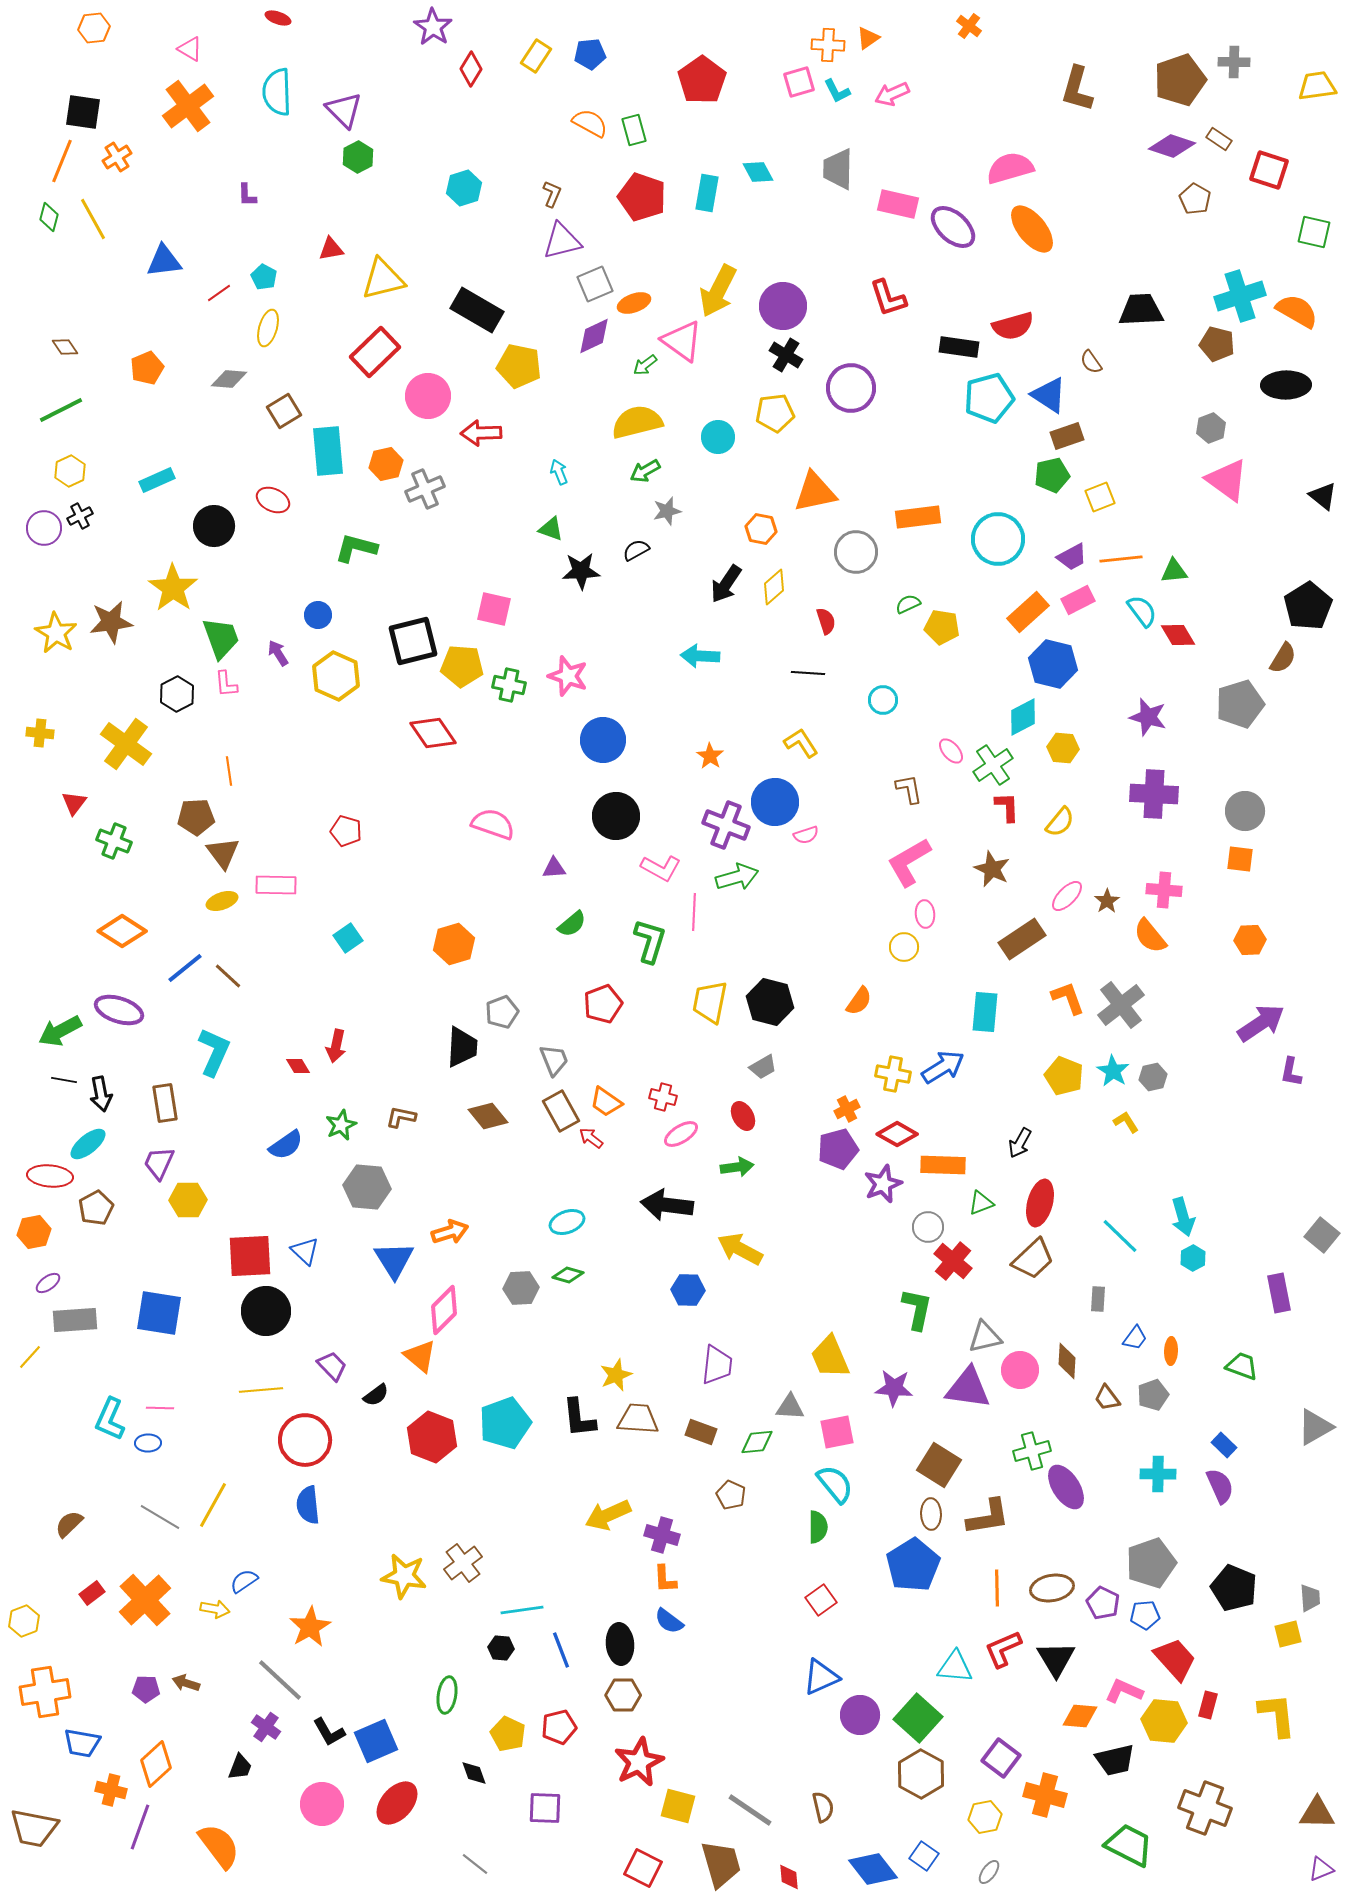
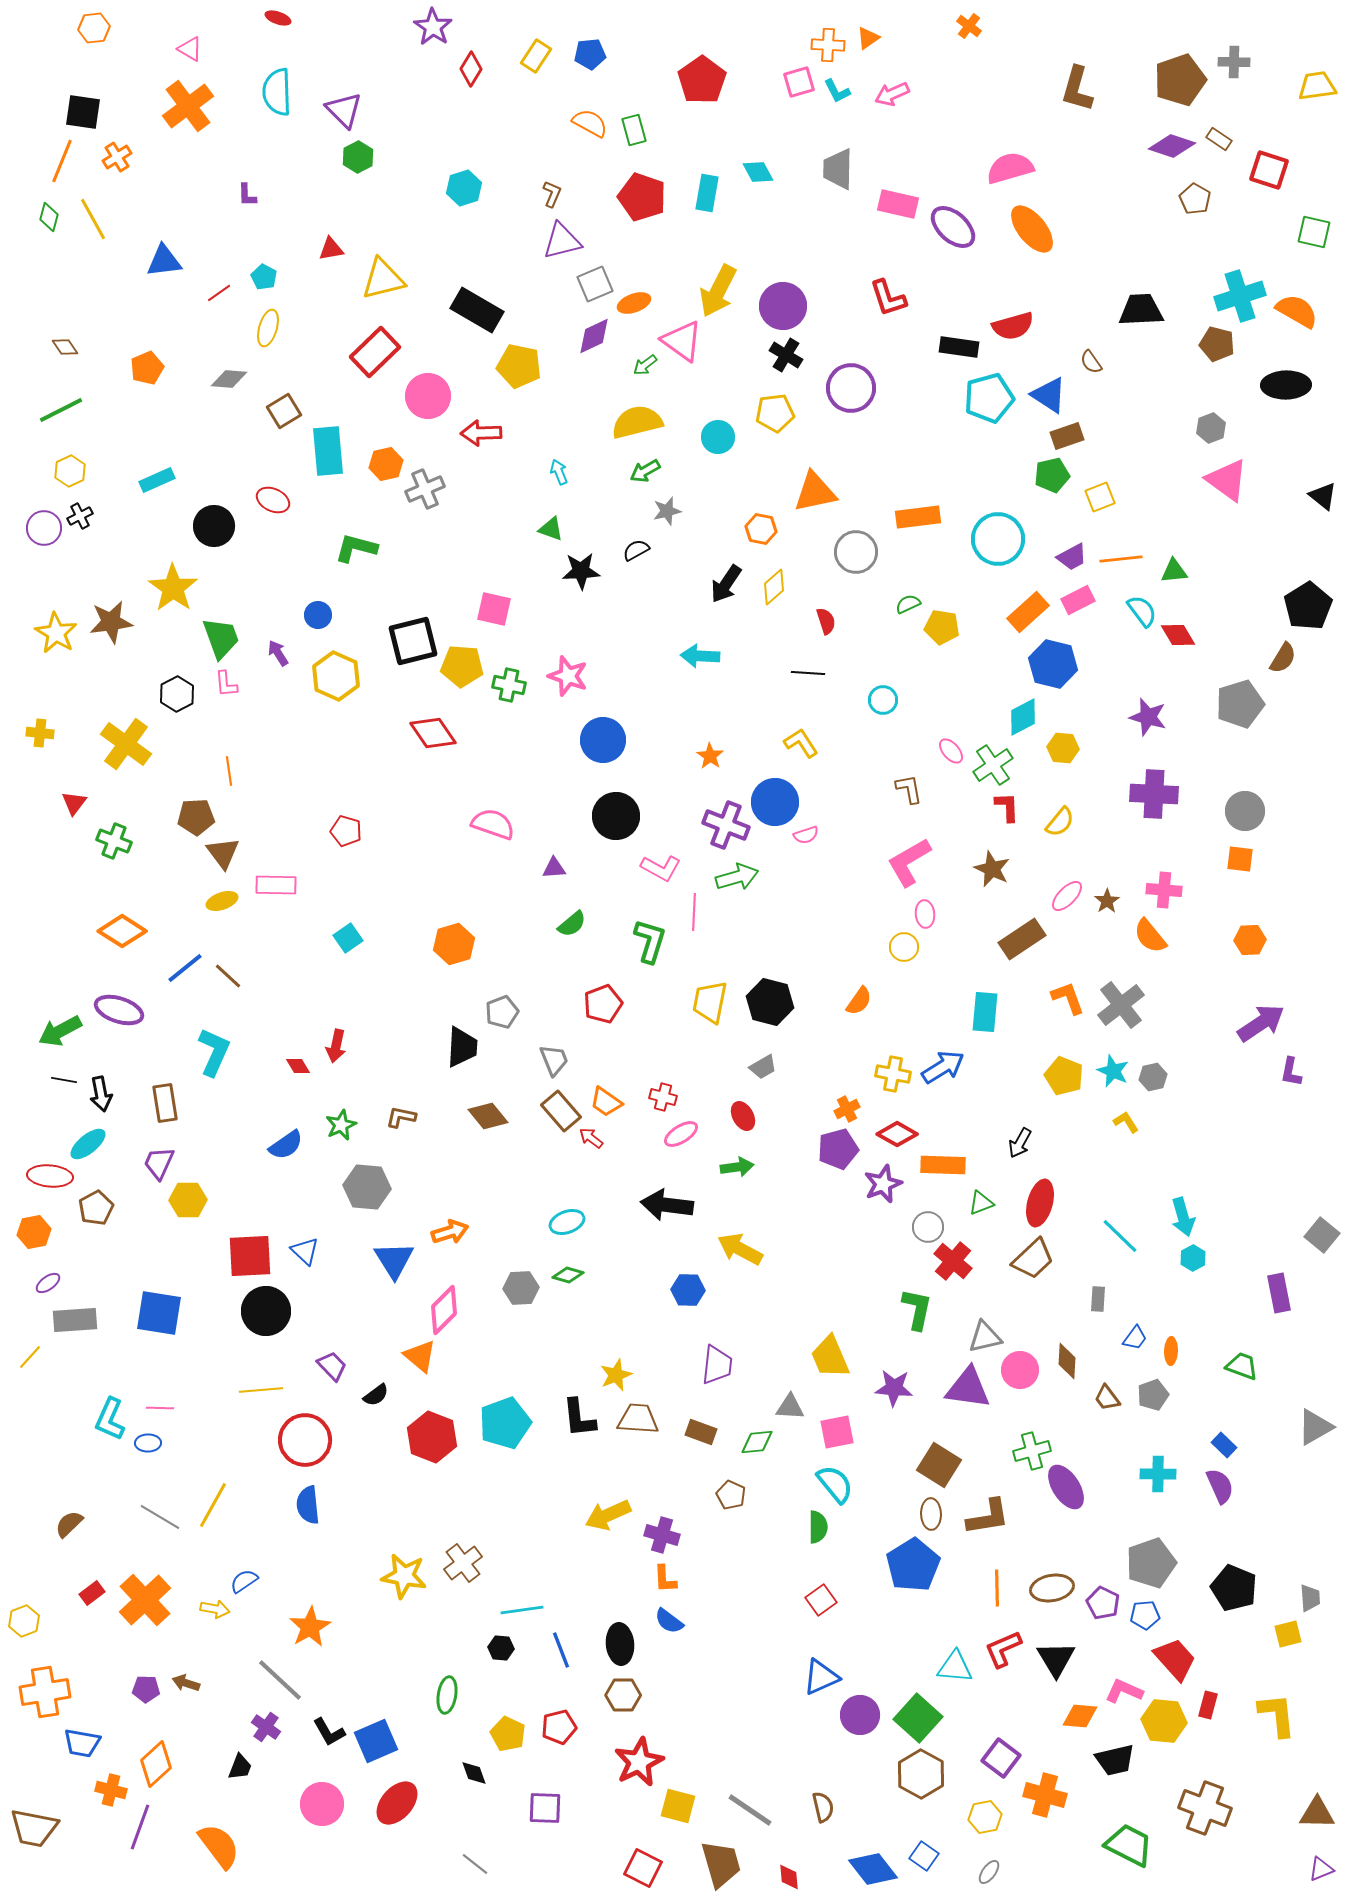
cyan star at (1113, 1071): rotated 8 degrees counterclockwise
brown rectangle at (561, 1111): rotated 12 degrees counterclockwise
